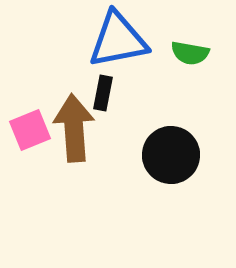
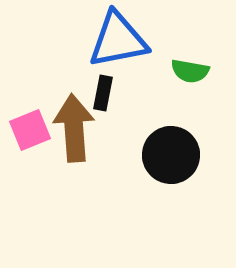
green semicircle: moved 18 px down
